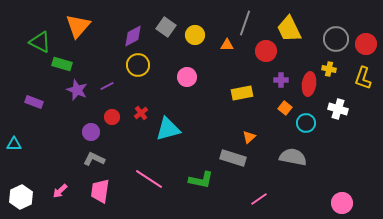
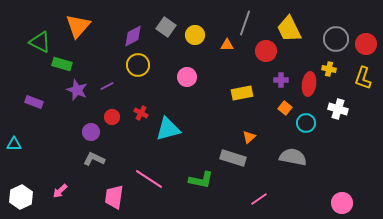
red cross at (141, 113): rotated 24 degrees counterclockwise
pink trapezoid at (100, 191): moved 14 px right, 6 px down
